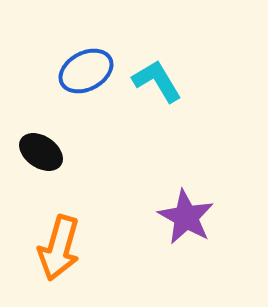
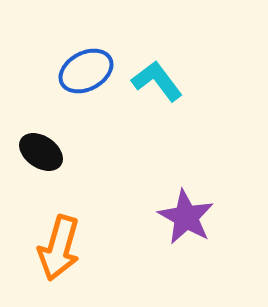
cyan L-shape: rotated 6 degrees counterclockwise
